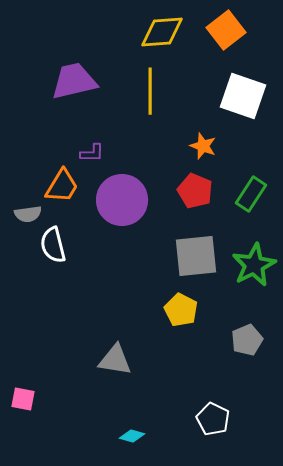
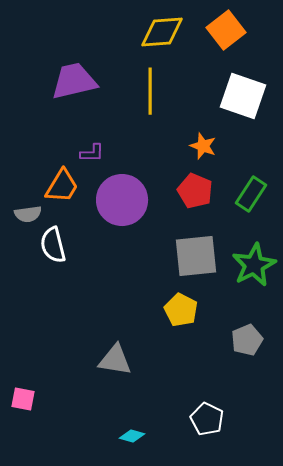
white pentagon: moved 6 px left
